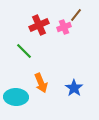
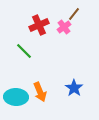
brown line: moved 2 px left, 1 px up
pink cross: rotated 16 degrees counterclockwise
orange arrow: moved 1 px left, 9 px down
